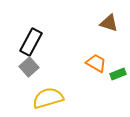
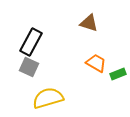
brown triangle: moved 20 px left
gray square: rotated 24 degrees counterclockwise
